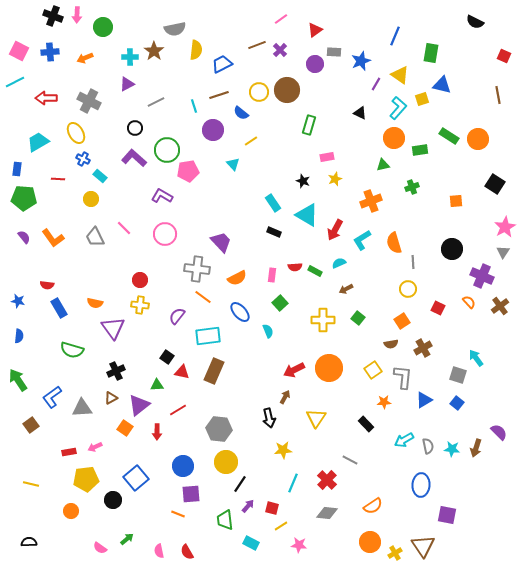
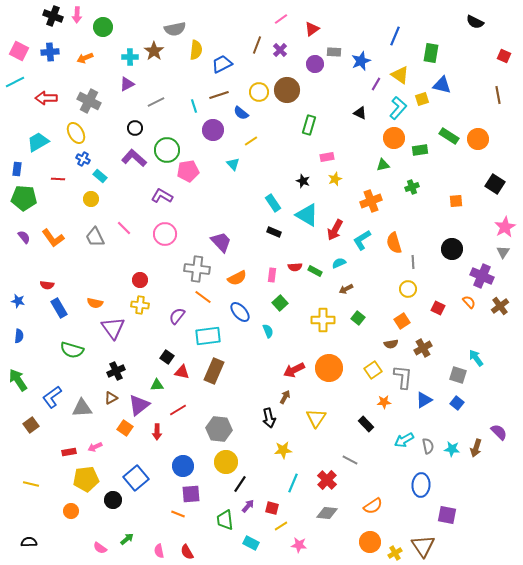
red triangle at (315, 30): moved 3 px left, 1 px up
brown line at (257, 45): rotated 48 degrees counterclockwise
